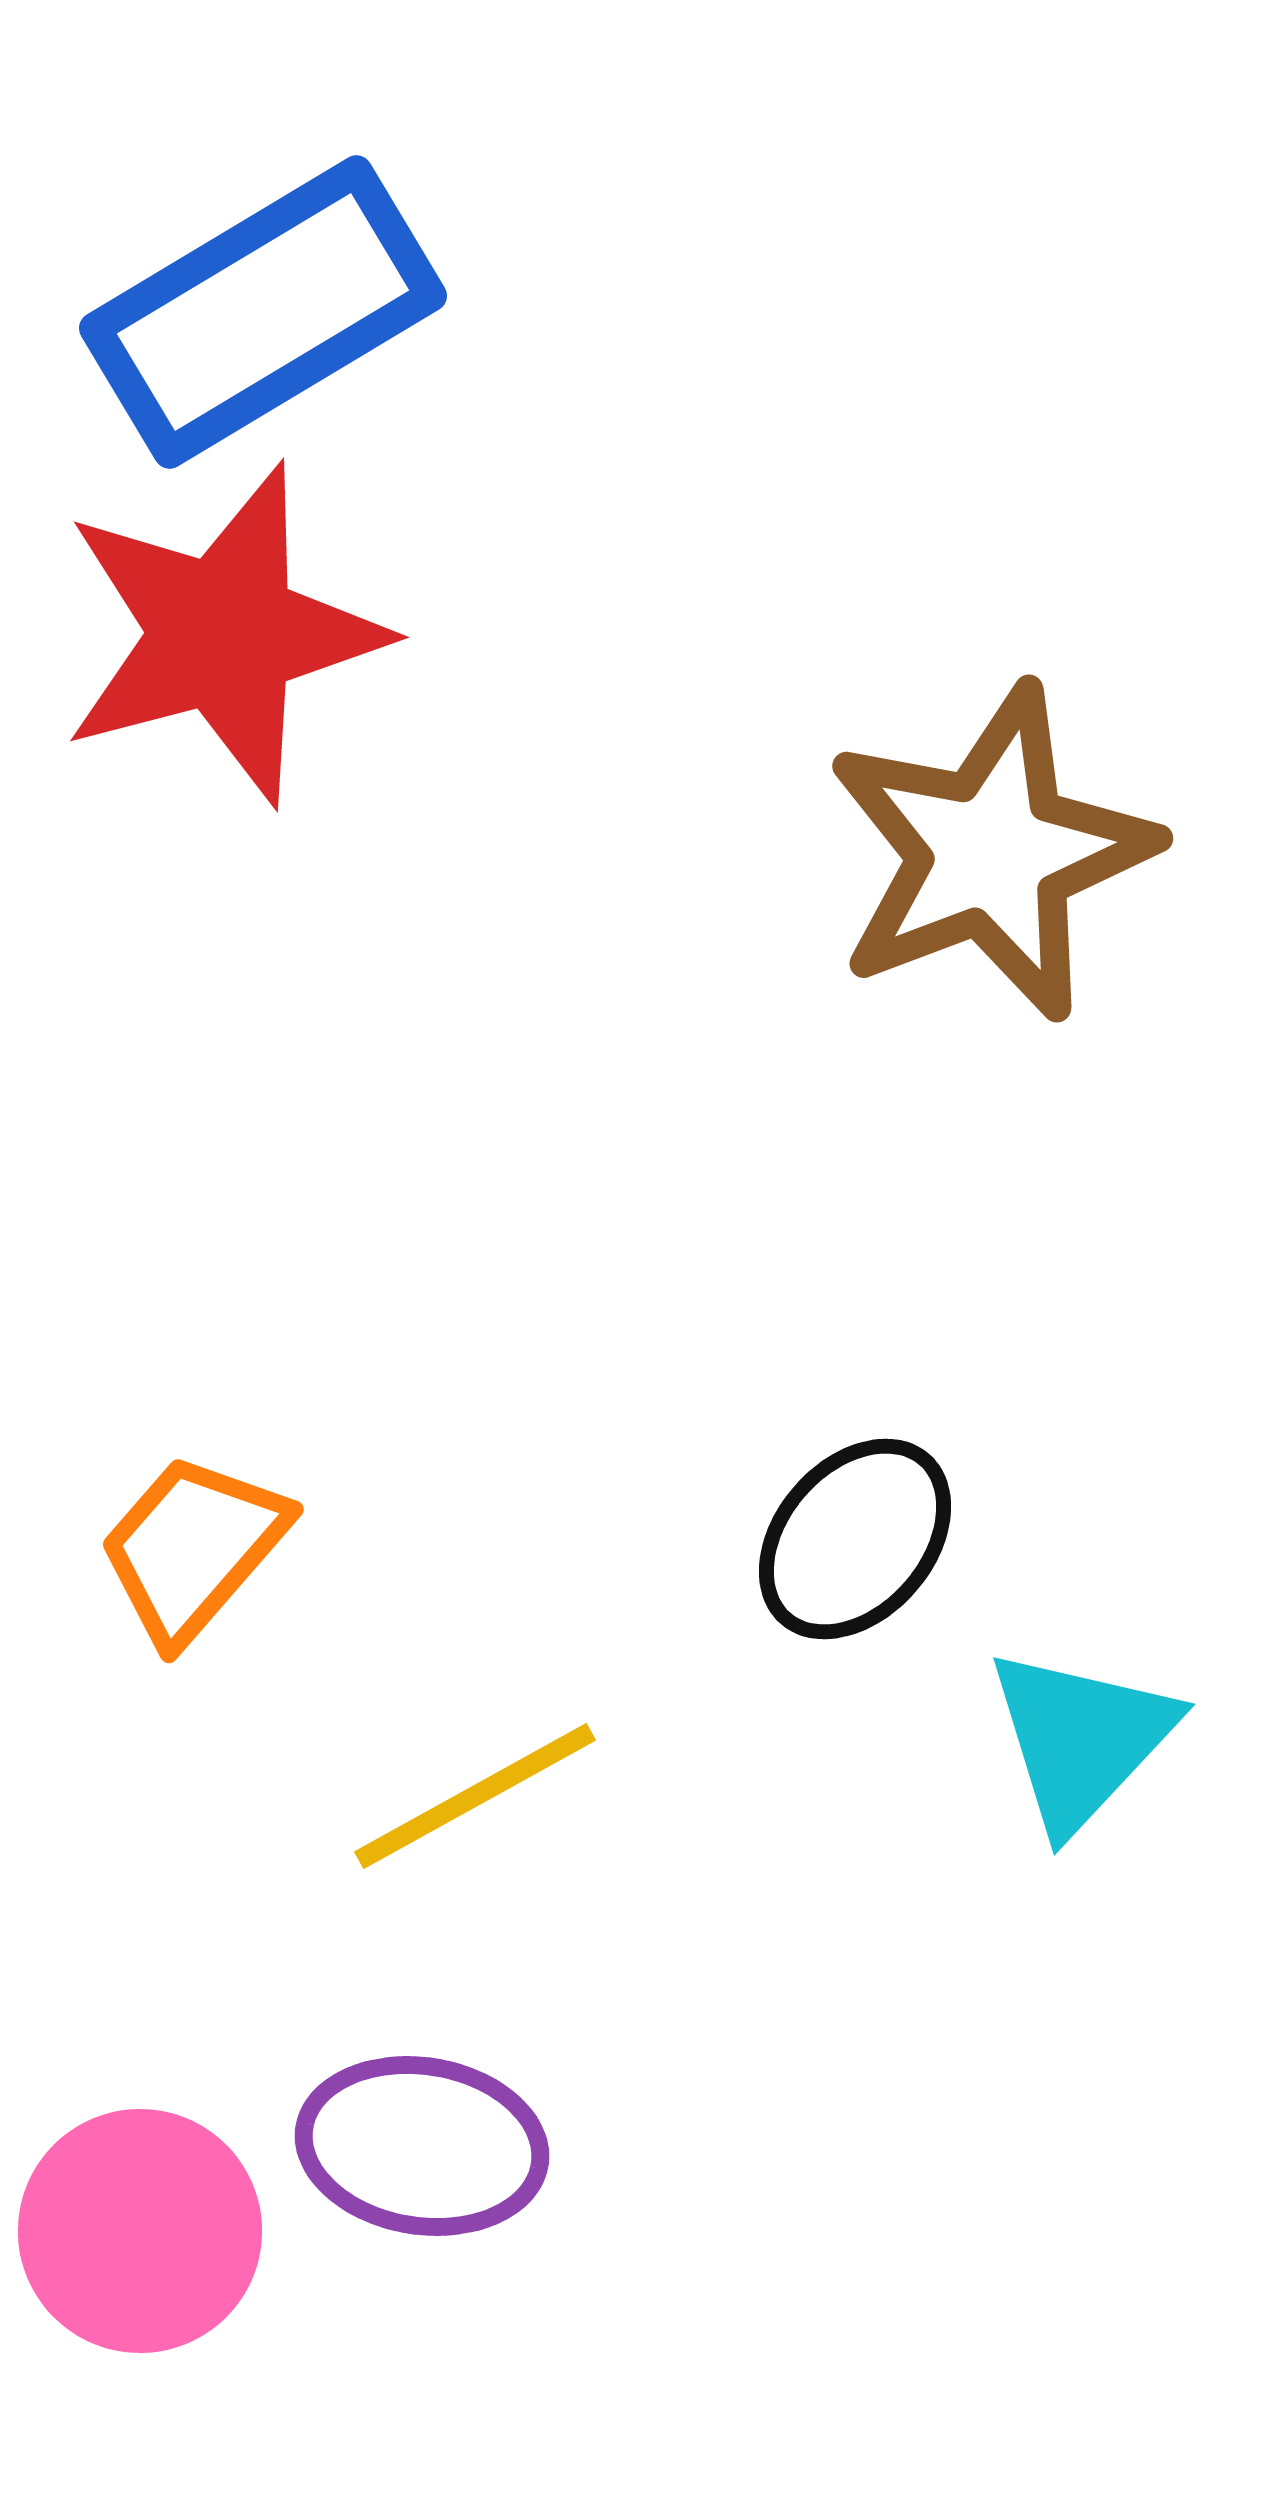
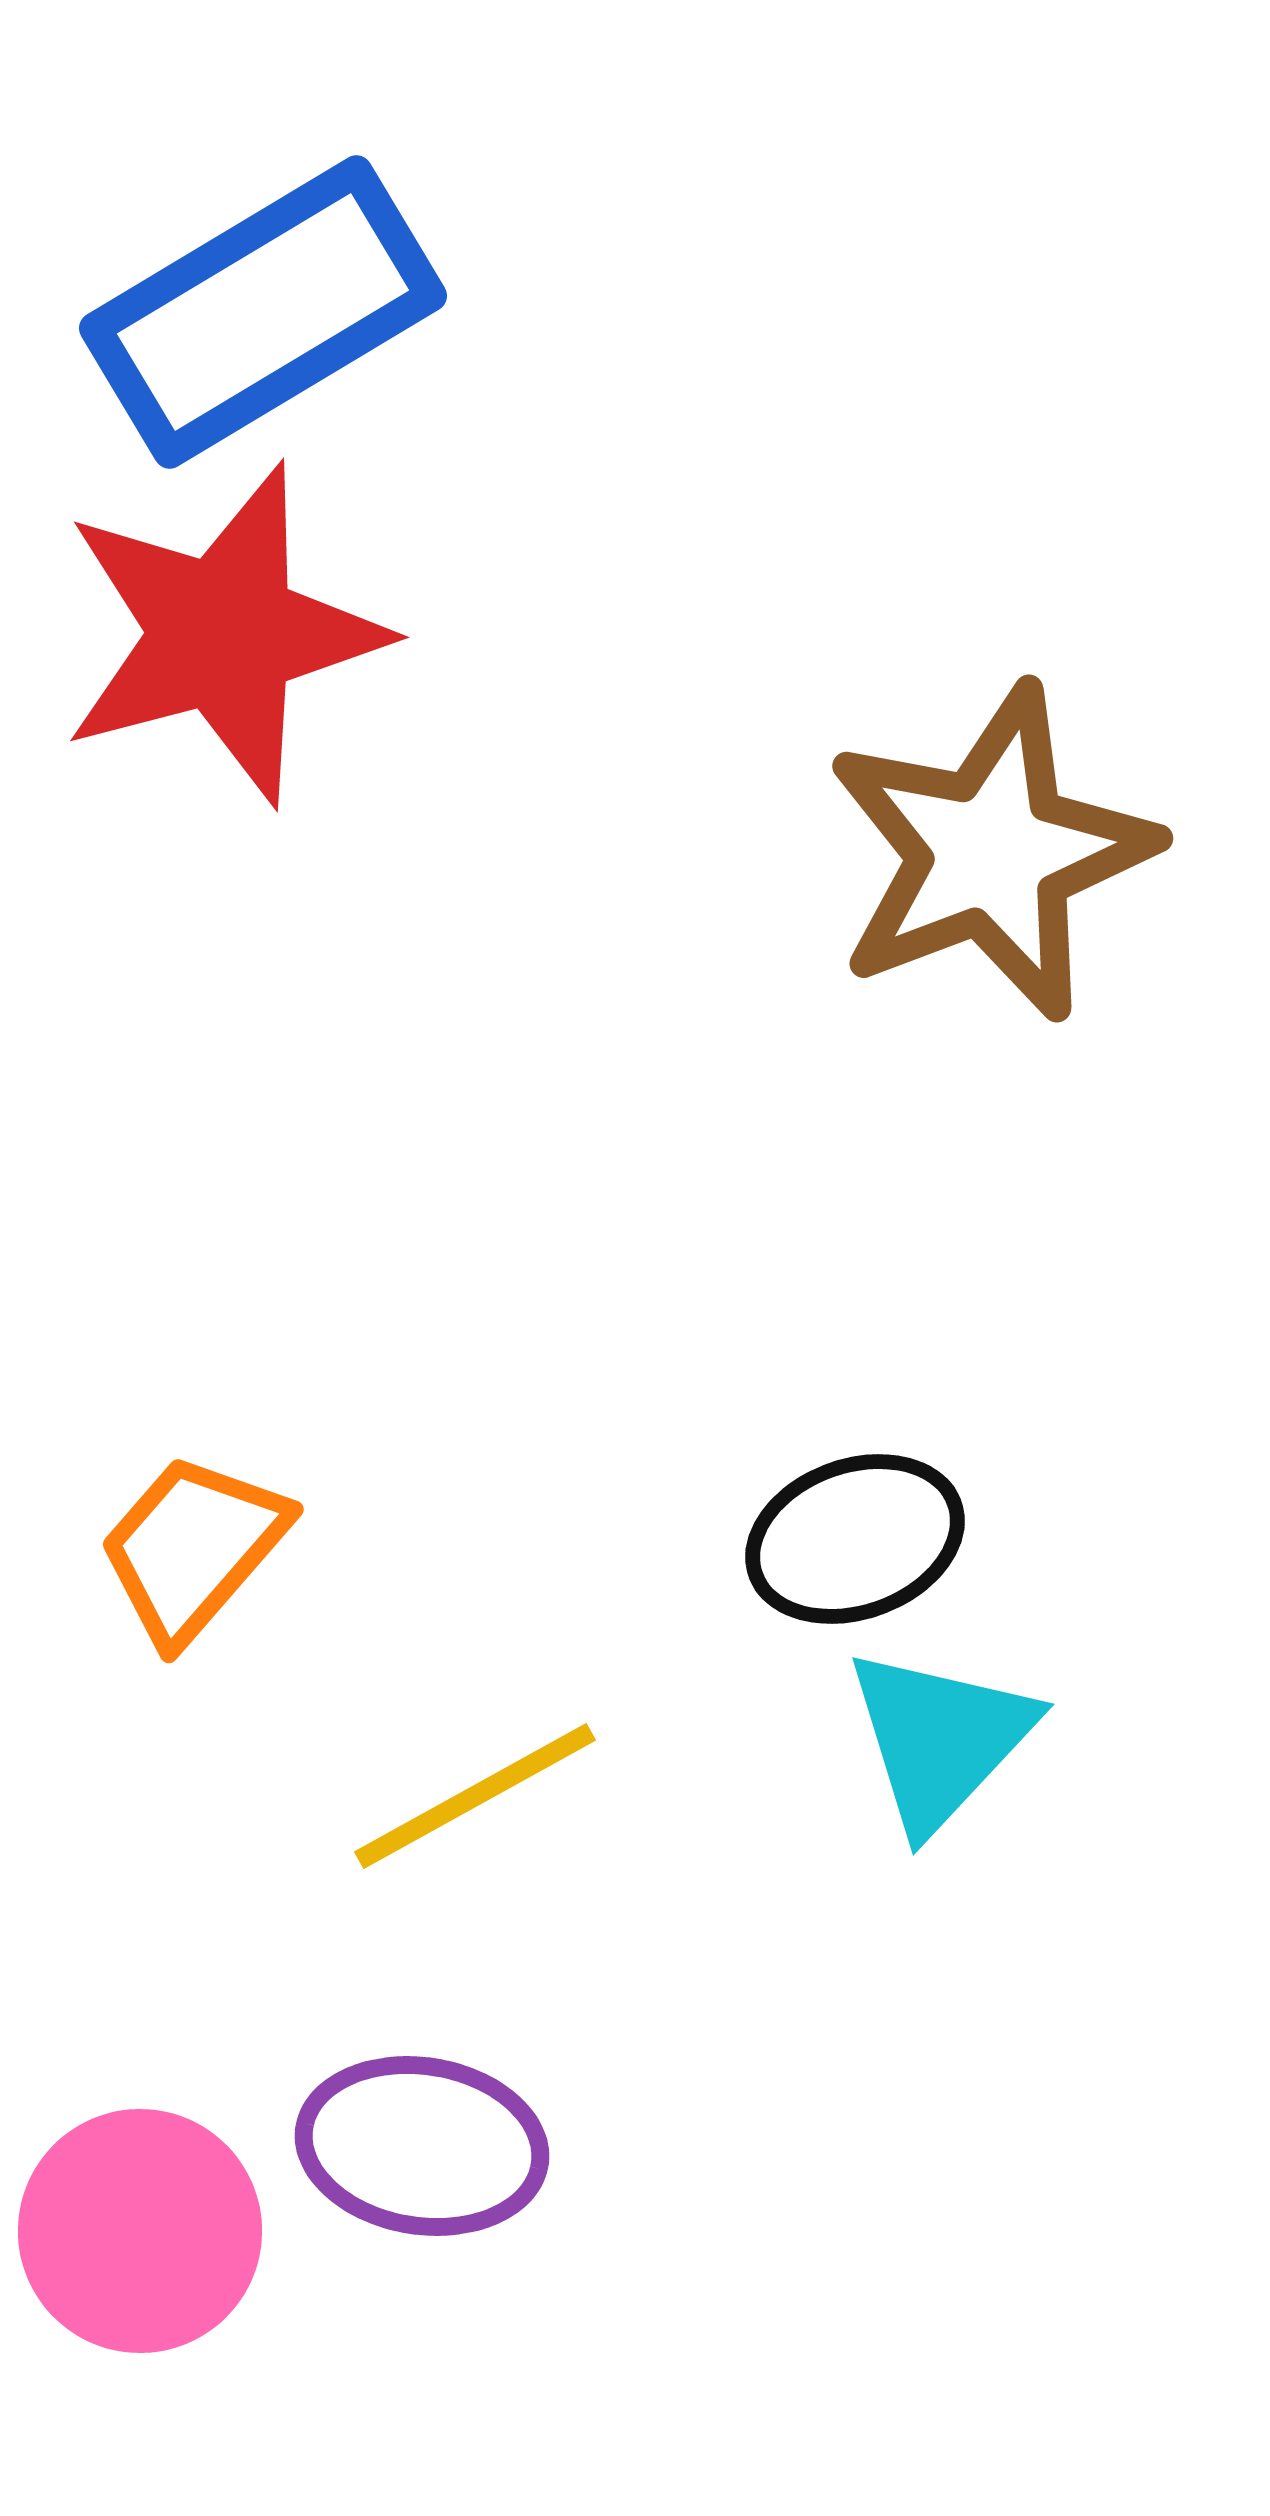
black ellipse: rotated 29 degrees clockwise
cyan triangle: moved 141 px left
